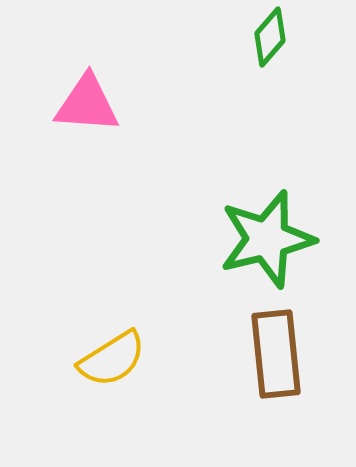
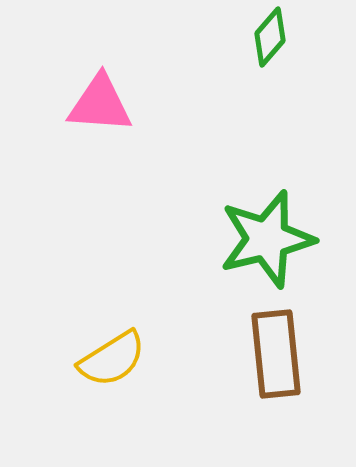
pink triangle: moved 13 px right
